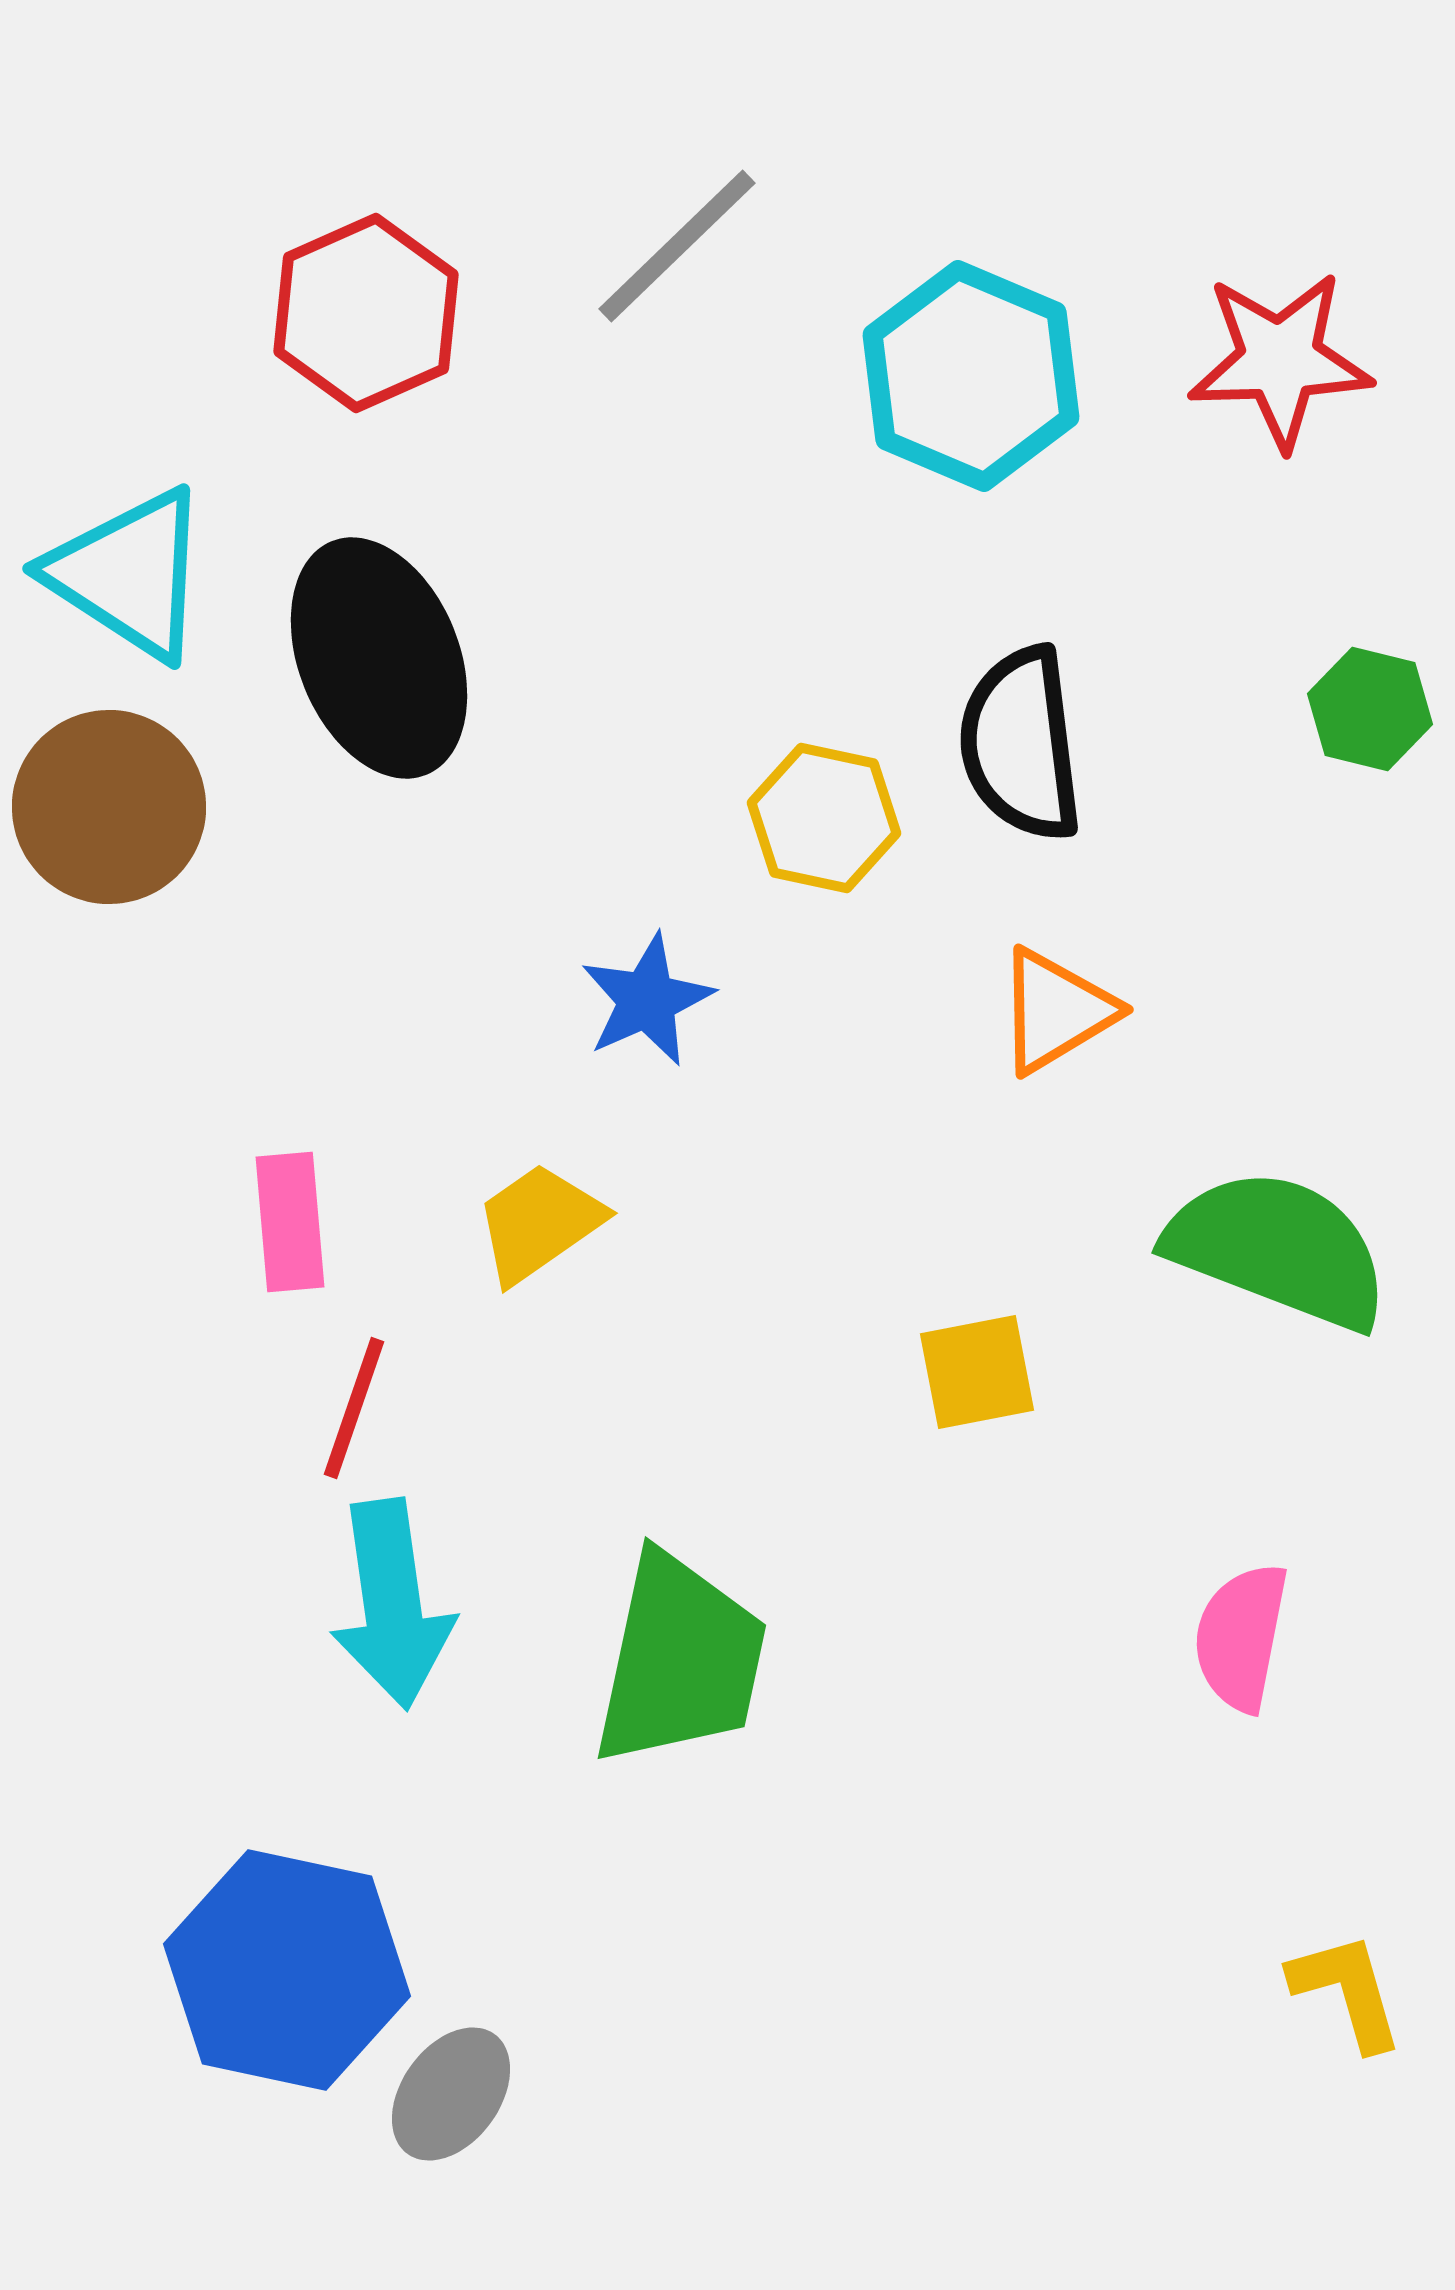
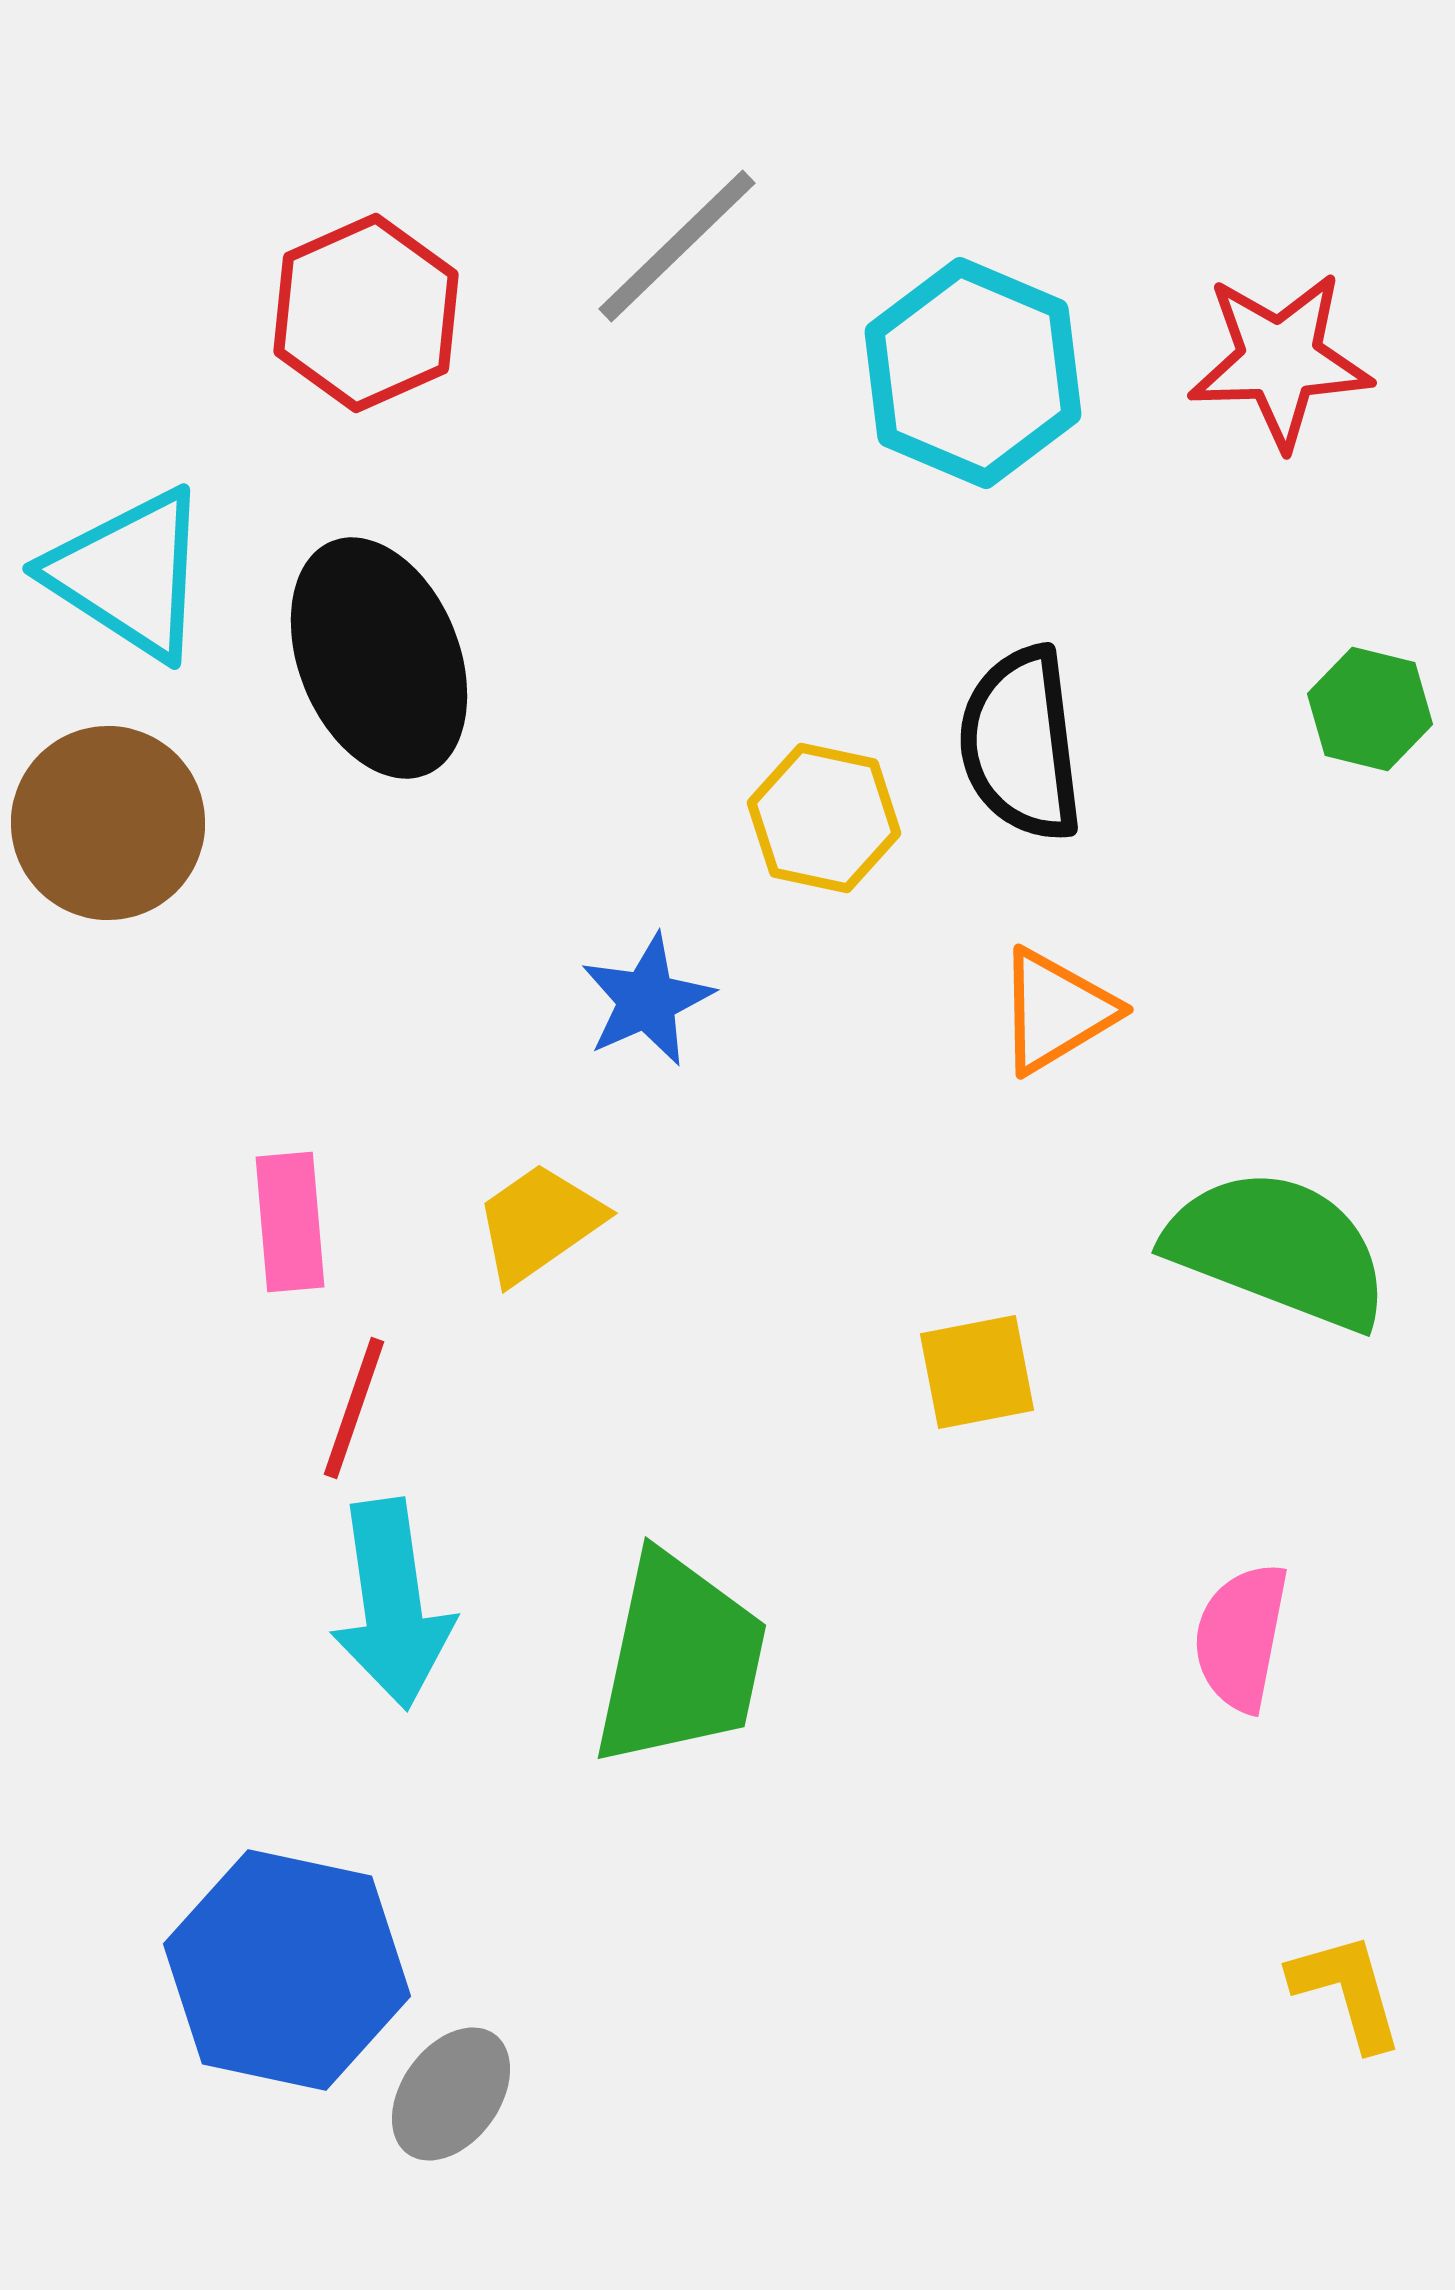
cyan hexagon: moved 2 px right, 3 px up
brown circle: moved 1 px left, 16 px down
